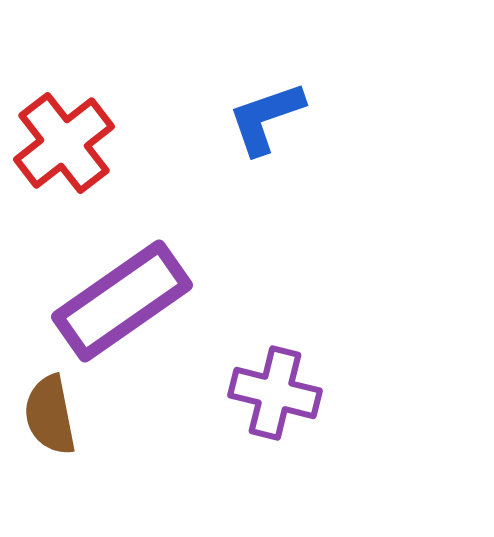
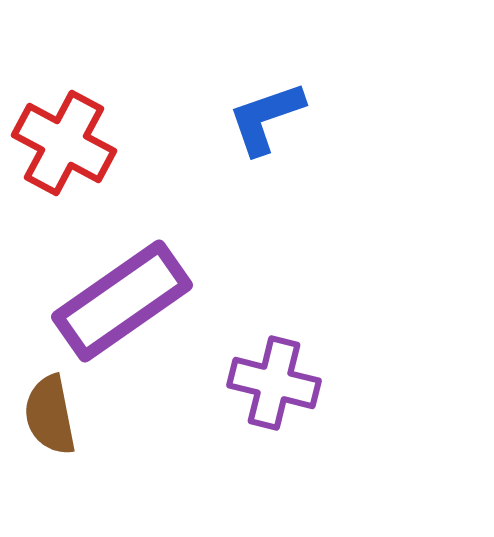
red cross: rotated 24 degrees counterclockwise
purple cross: moved 1 px left, 10 px up
